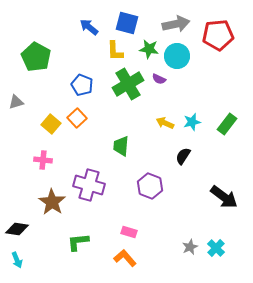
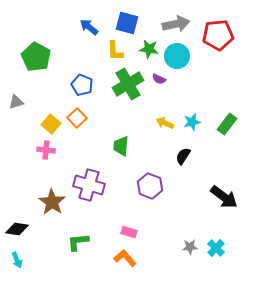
pink cross: moved 3 px right, 10 px up
gray star: rotated 21 degrees clockwise
